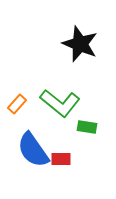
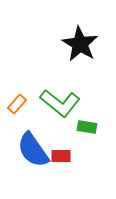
black star: rotated 9 degrees clockwise
red rectangle: moved 3 px up
